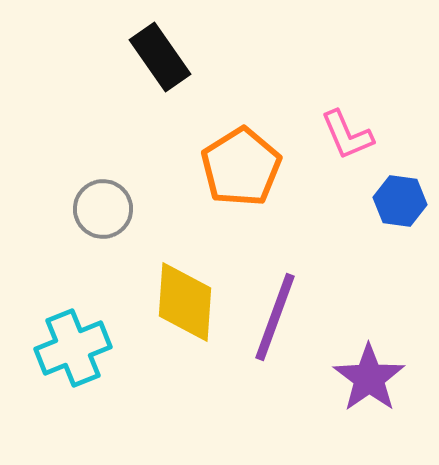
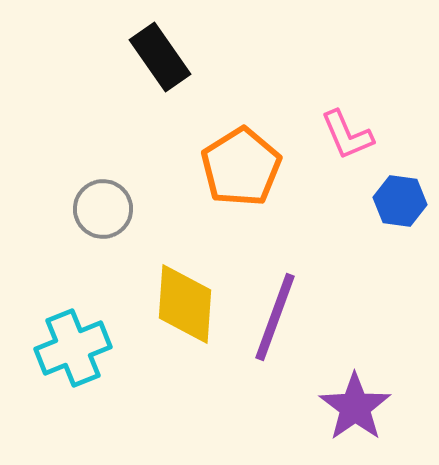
yellow diamond: moved 2 px down
purple star: moved 14 px left, 29 px down
